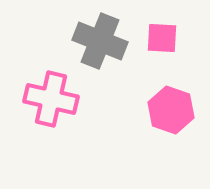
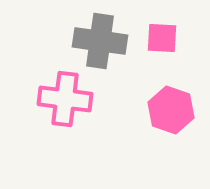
gray cross: rotated 14 degrees counterclockwise
pink cross: moved 14 px right; rotated 6 degrees counterclockwise
